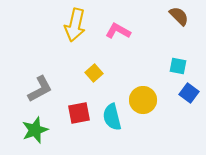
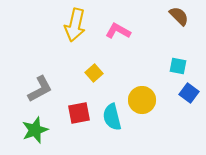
yellow circle: moved 1 px left
